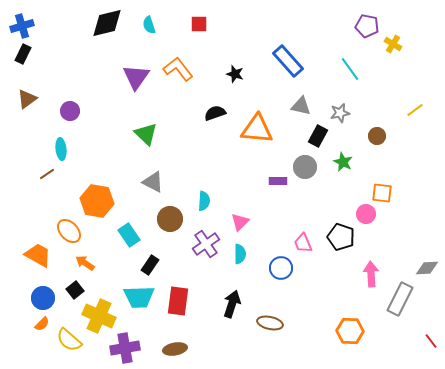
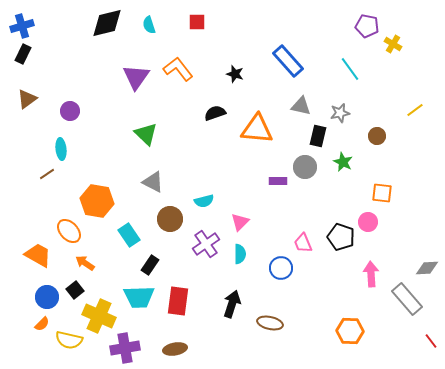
red square at (199, 24): moved 2 px left, 2 px up
black rectangle at (318, 136): rotated 15 degrees counterclockwise
cyan semicircle at (204, 201): rotated 72 degrees clockwise
pink circle at (366, 214): moved 2 px right, 8 px down
blue circle at (43, 298): moved 4 px right, 1 px up
gray rectangle at (400, 299): moved 7 px right; rotated 68 degrees counterclockwise
yellow semicircle at (69, 340): rotated 28 degrees counterclockwise
